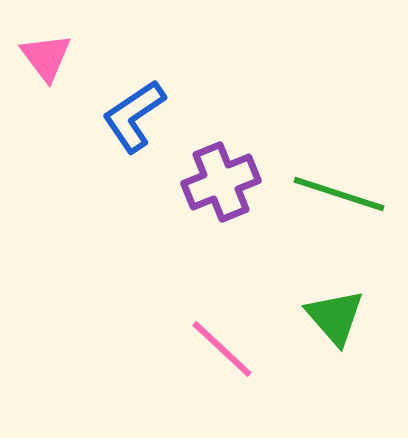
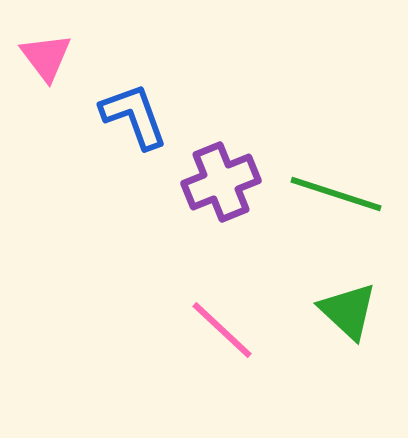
blue L-shape: rotated 104 degrees clockwise
green line: moved 3 px left
green triangle: moved 13 px right, 6 px up; rotated 6 degrees counterclockwise
pink line: moved 19 px up
